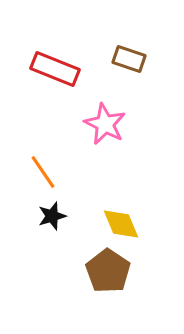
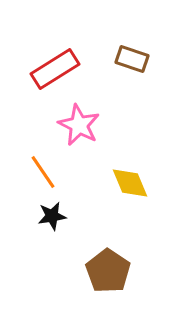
brown rectangle: moved 3 px right
red rectangle: rotated 54 degrees counterclockwise
pink star: moved 26 px left, 1 px down
black star: rotated 8 degrees clockwise
yellow diamond: moved 9 px right, 41 px up
